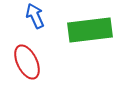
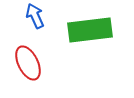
red ellipse: moved 1 px right, 1 px down
